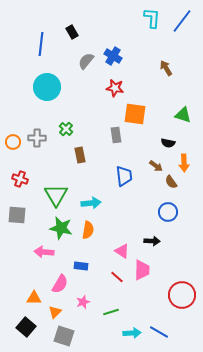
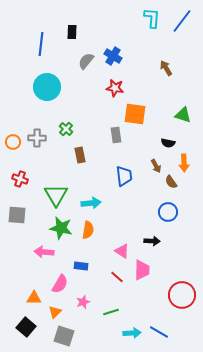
black rectangle at (72, 32): rotated 32 degrees clockwise
brown arrow at (156, 166): rotated 24 degrees clockwise
